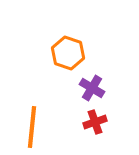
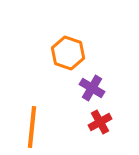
red cross: moved 5 px right; rotated 10 degrees counterclockwise
